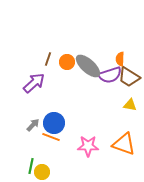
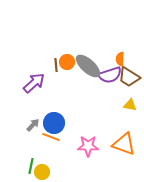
brown line: moved 8 px right, 6 px down; rotated 24 degrees counterclockwise
